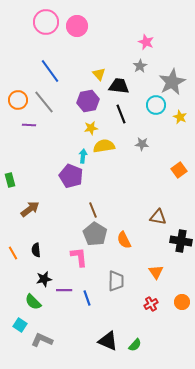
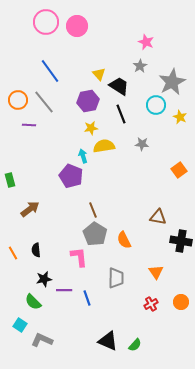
black trapezoid at (119, 86): rotated 25 degrees clockwise
cyan arrow at (83, 156): rotated 24 degrees counterclockwise
gray trapezoid at (116, 281): moved 3 px up
orange circle at (182, 302): moved 1 px left
